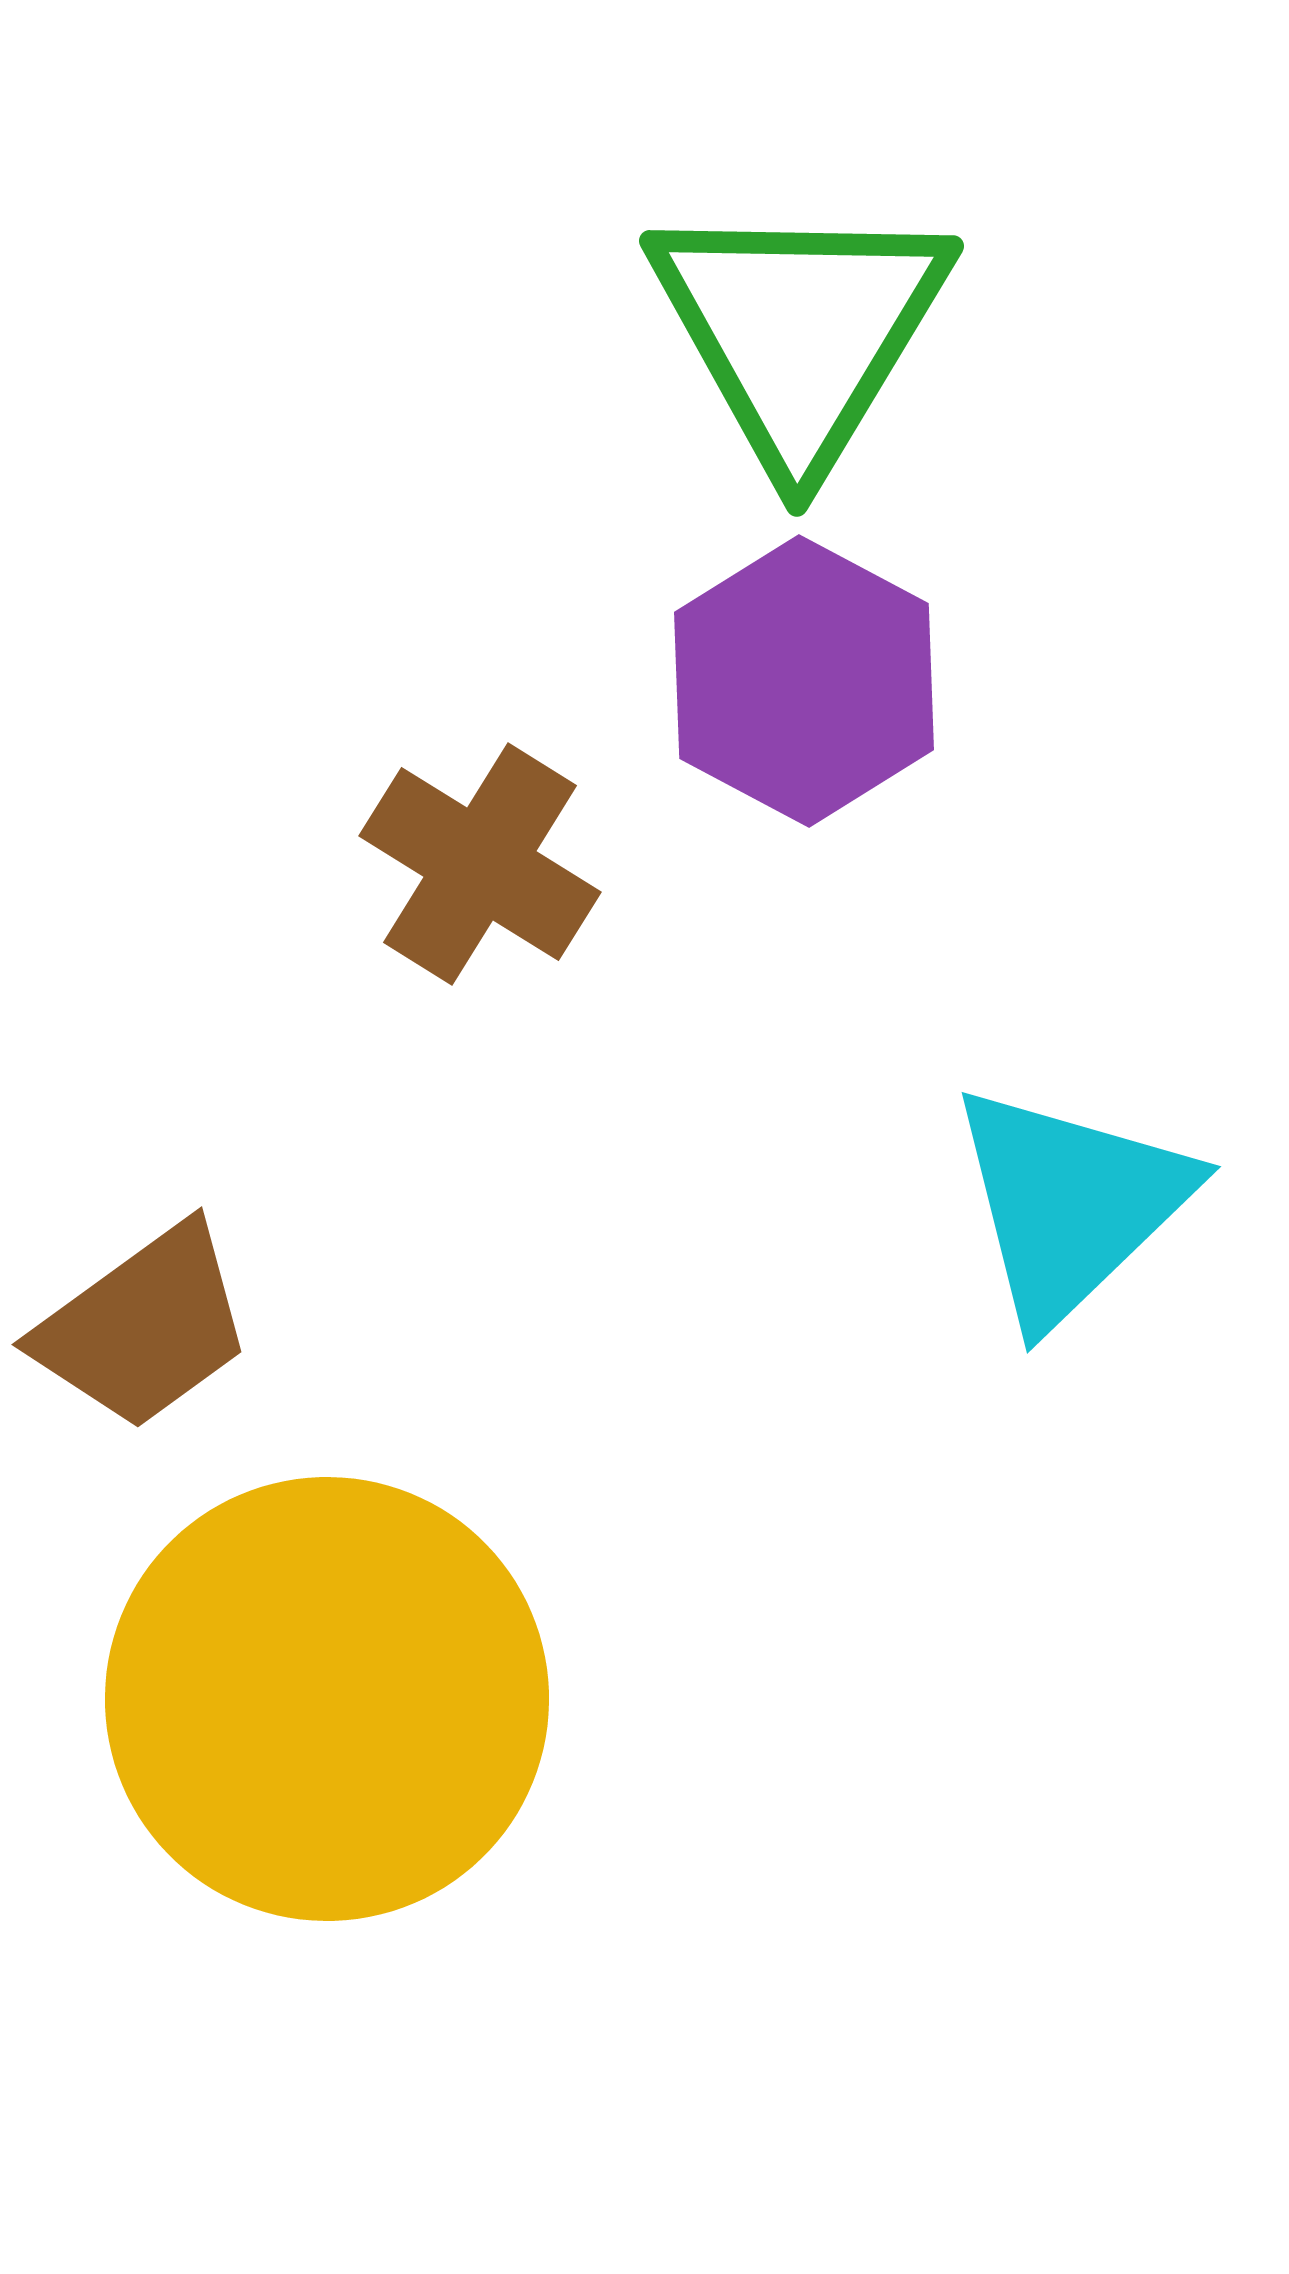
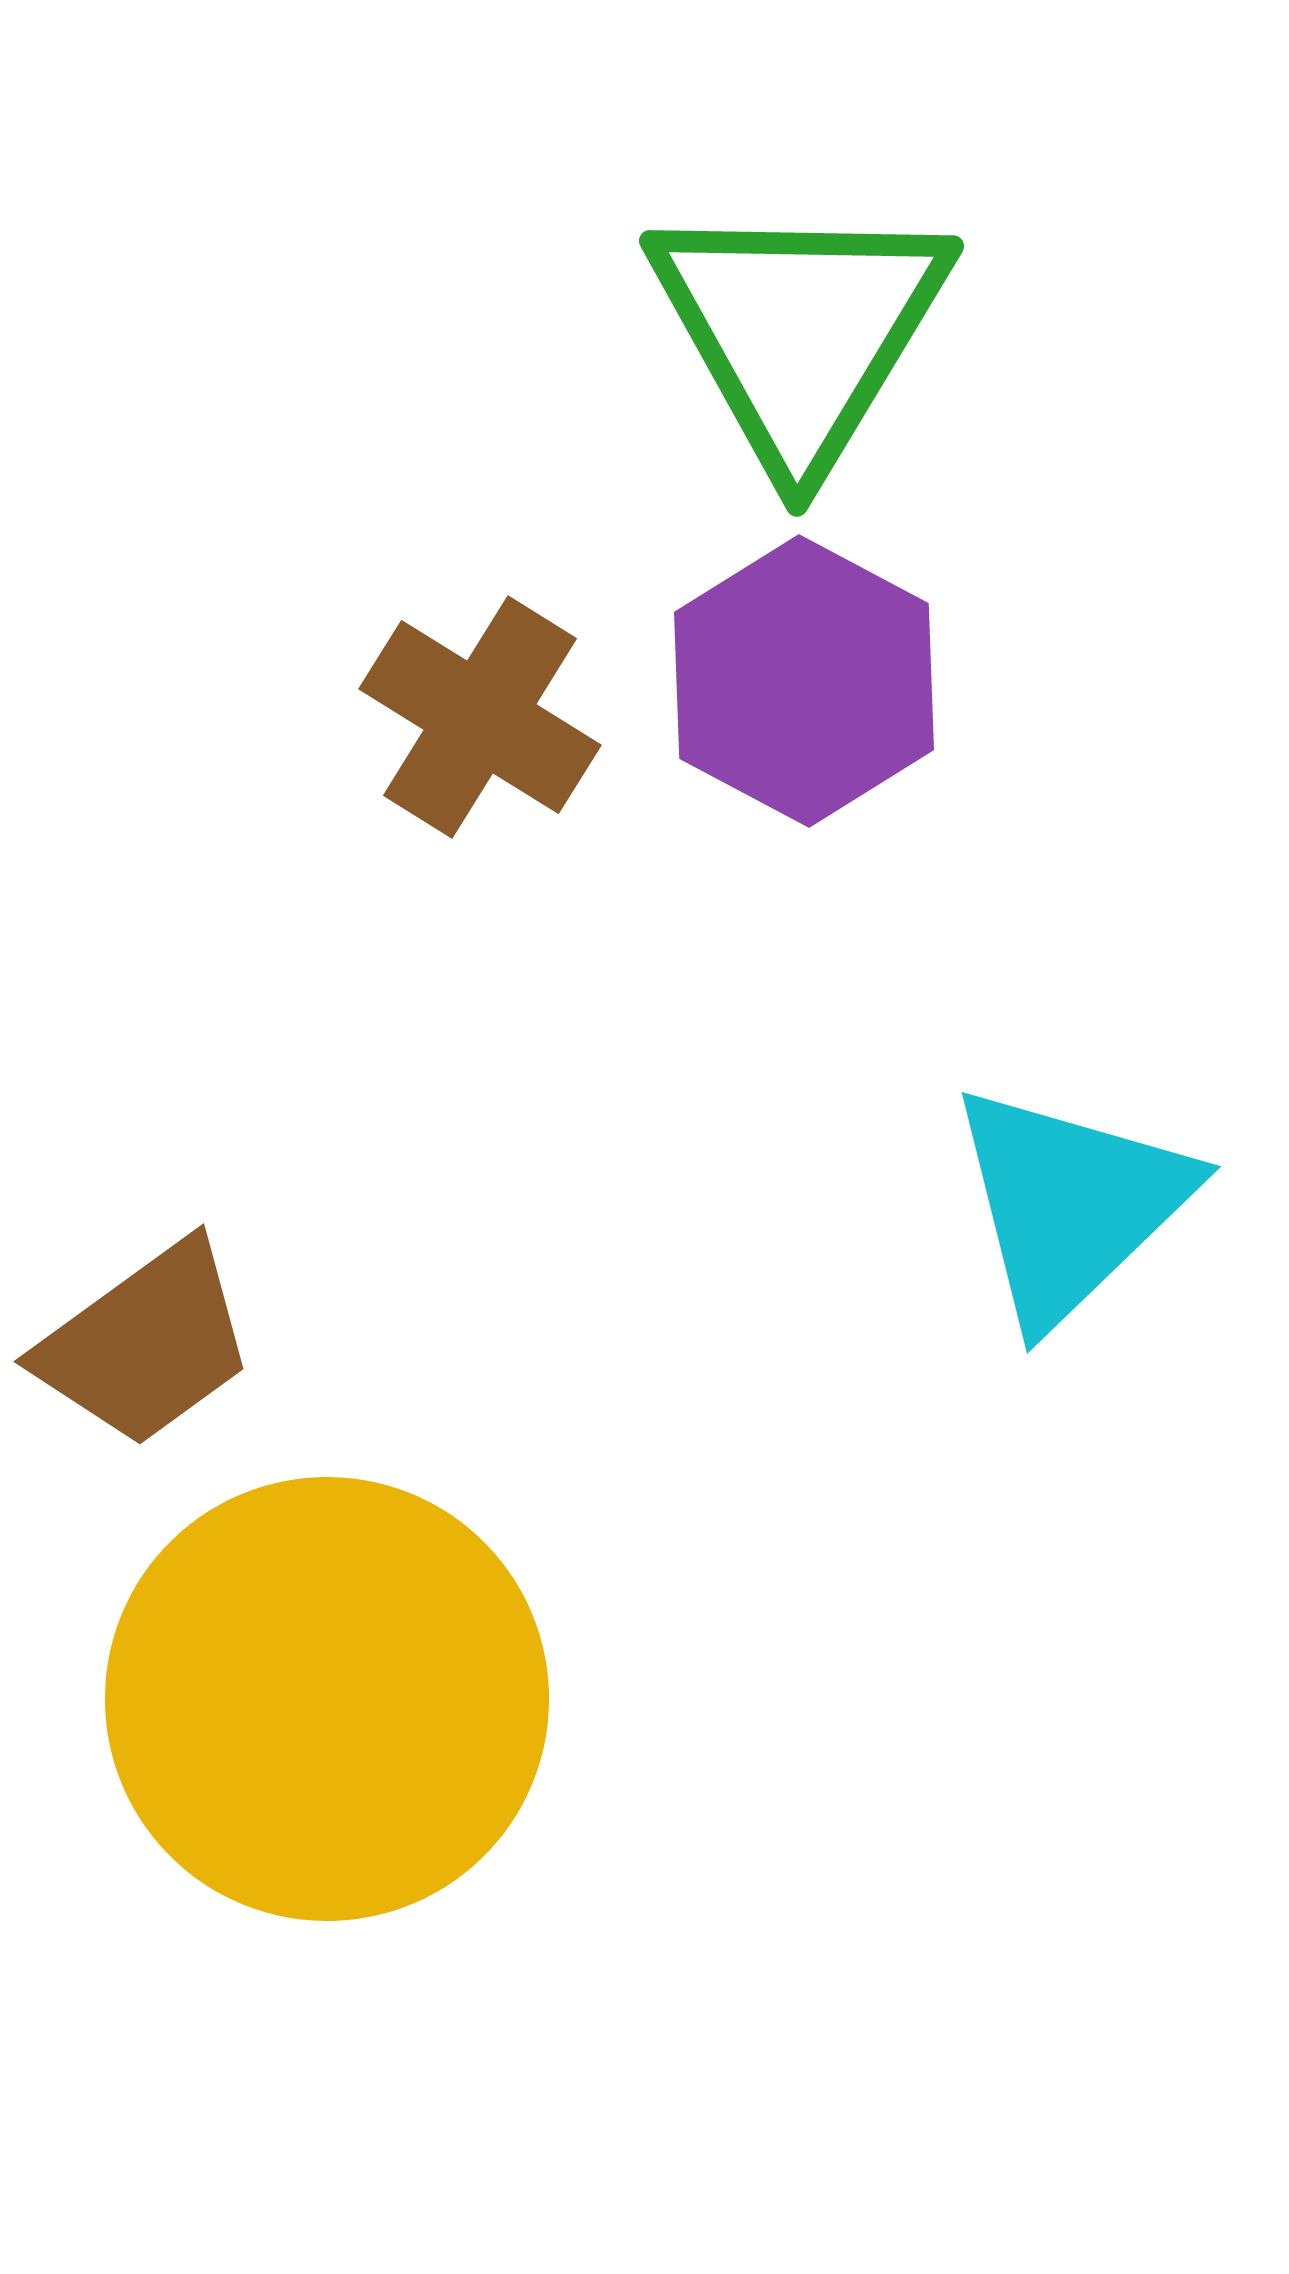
brown cross: moved 147 px up
brown trapezoid: moved 2 px right, 17 px down
